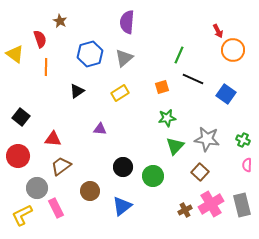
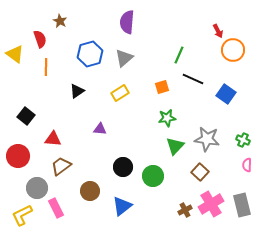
black square: moved 5 px right, 1 px up
